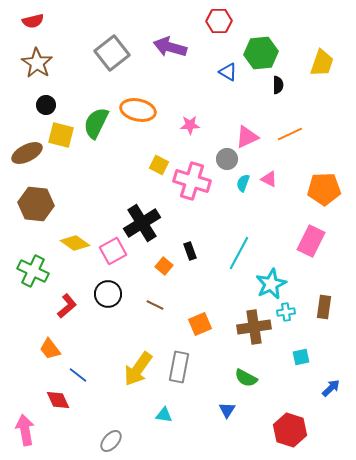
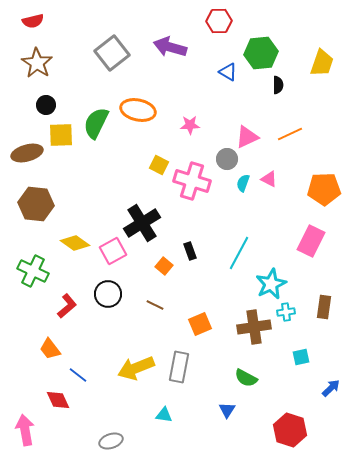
yellow square at (61, 135): rotated 16 degrees counterclockwise
brown ellipse at (27, 153): rotated 12 degrees clockwise
yellow arrow at (138, 369): moved 2 px left, 1 px up; rotated 33 degrees clockwise
gray ellipse at (111, 441): rotated 30 degrees clockwise
